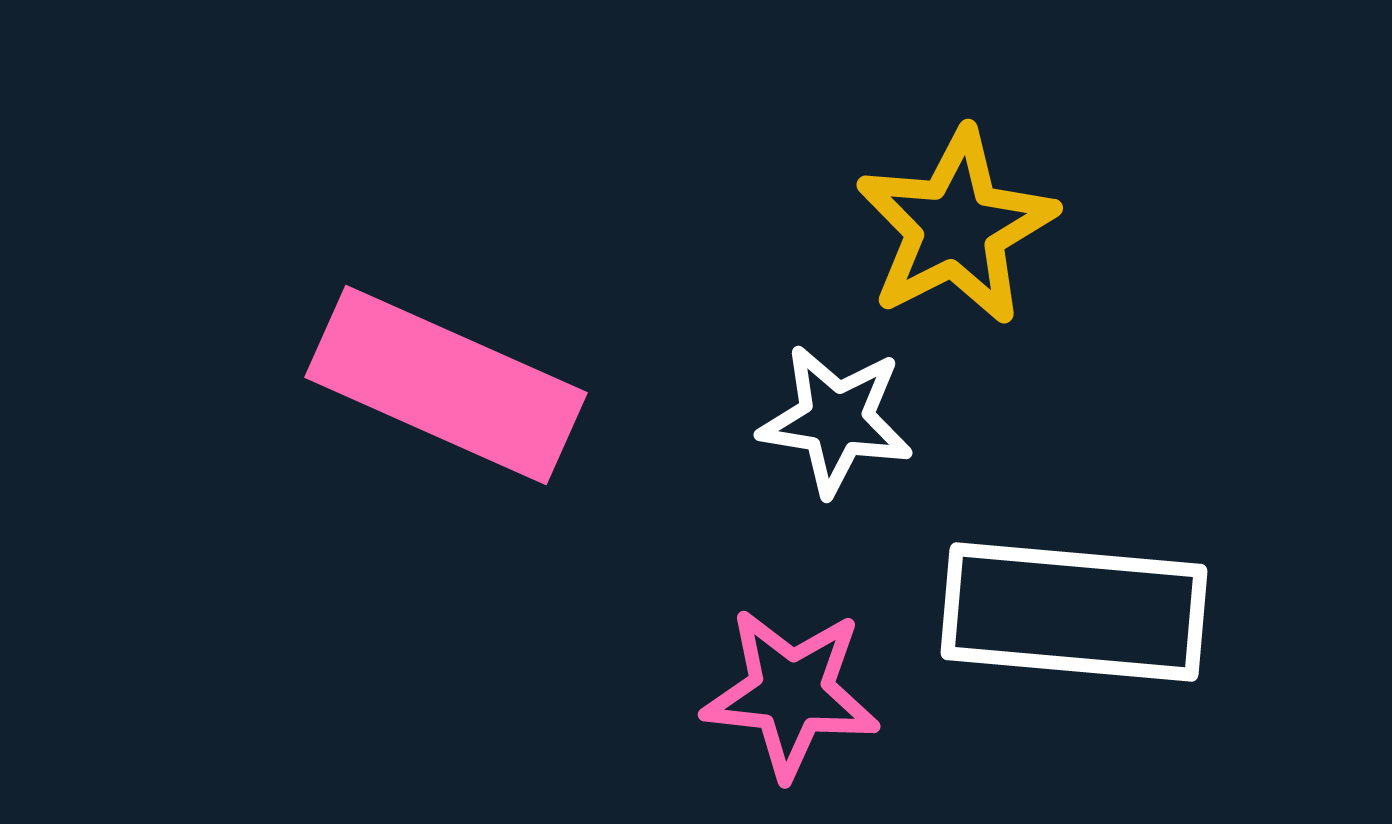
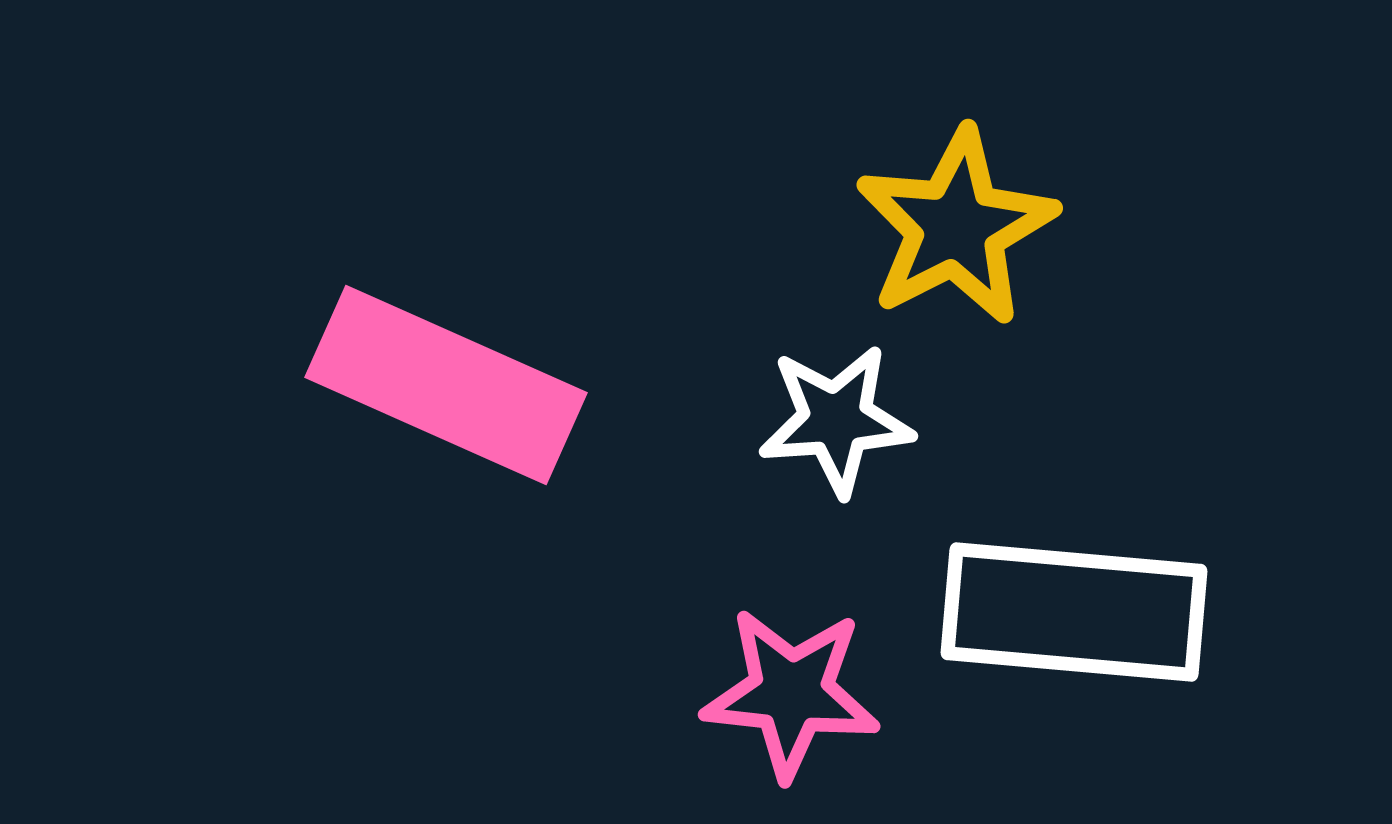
white star: rotated 13 degrees counterclockwise
